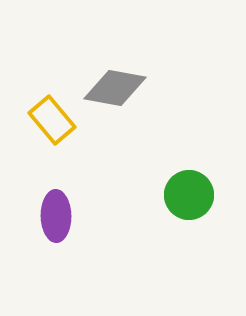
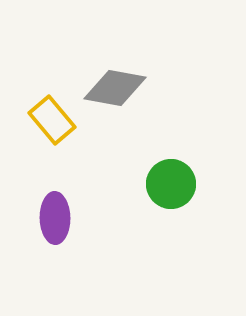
green circle: moved 18 px left, 11 px up
purple ellipse: moved 1 px left, 2 px down
